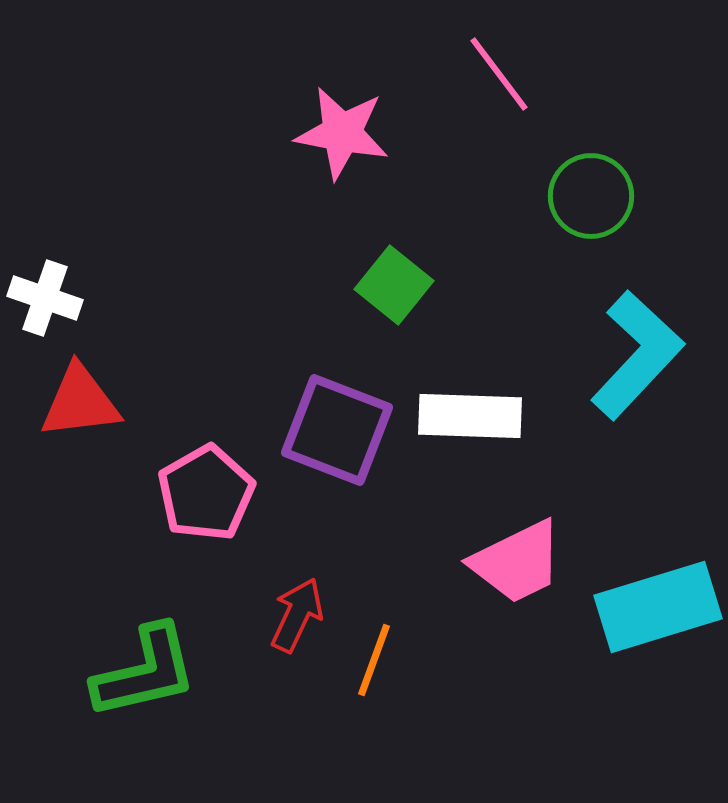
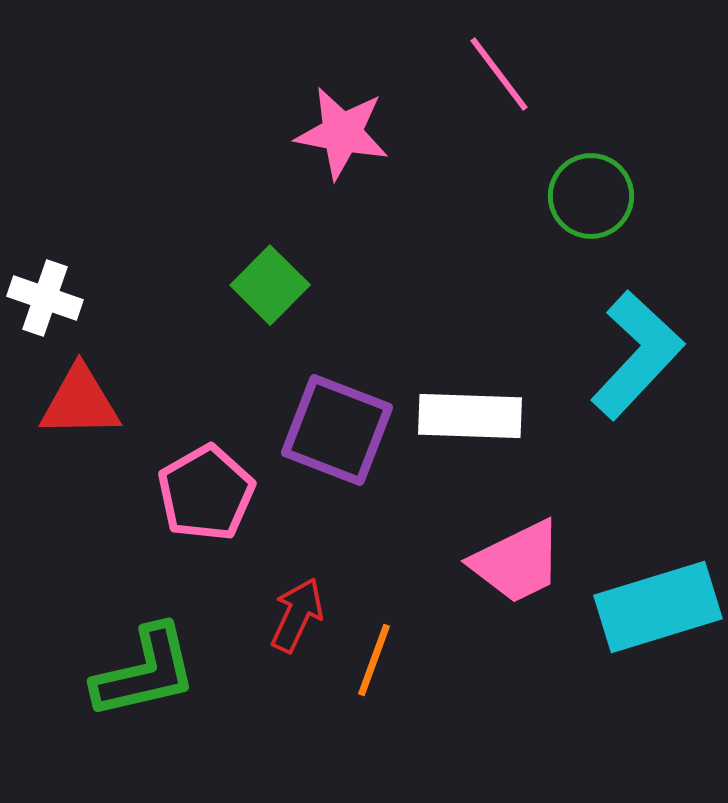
green square: moved 124 px left; rotated 6 degrees clockwise
red triangle: rotated 6 degrees clockwise
